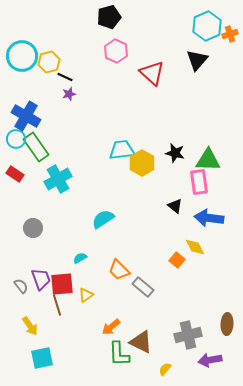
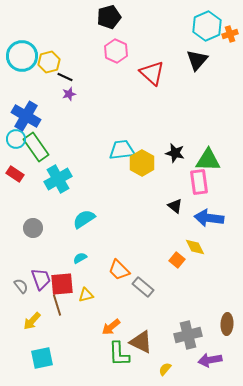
cyan semicircle at (103, 219): moved 19 px left
yellow triangle at (86, 295): rotated 21 degrees clockwise
yellow arrow at (30, 326): moved 2 px right, 5 px up; rotated 78 degrees clockwise
